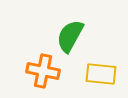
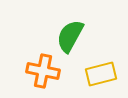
yellow rectangle: rotated 20 degrees counterclockwise
